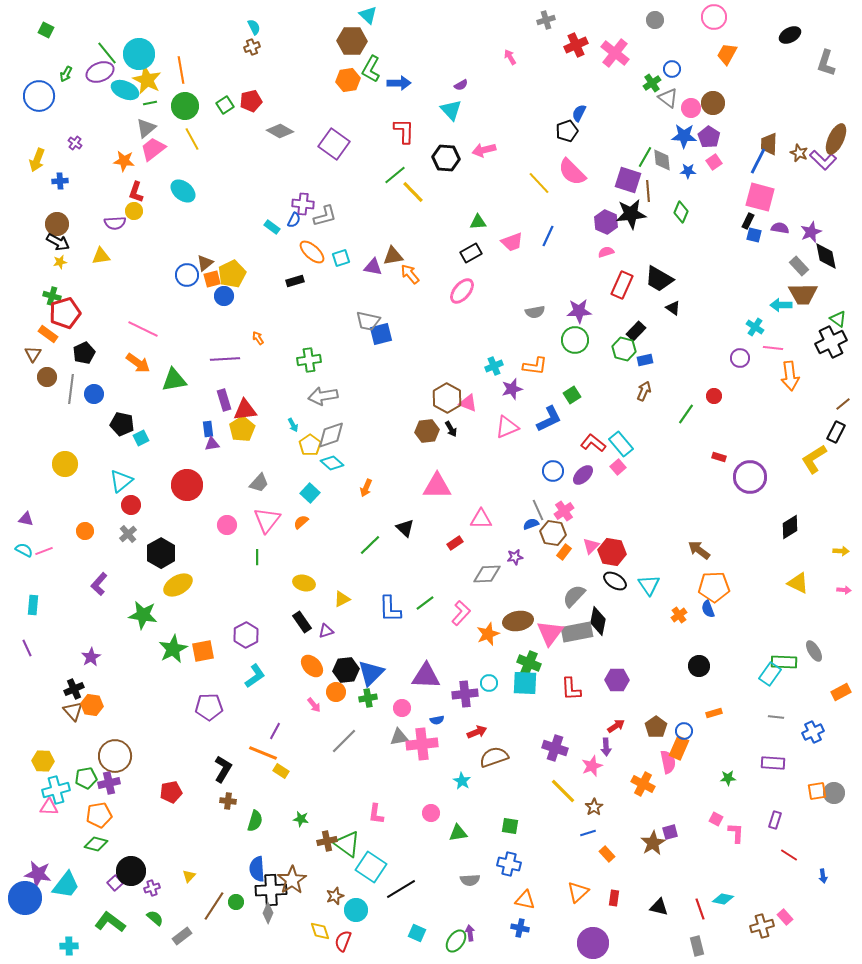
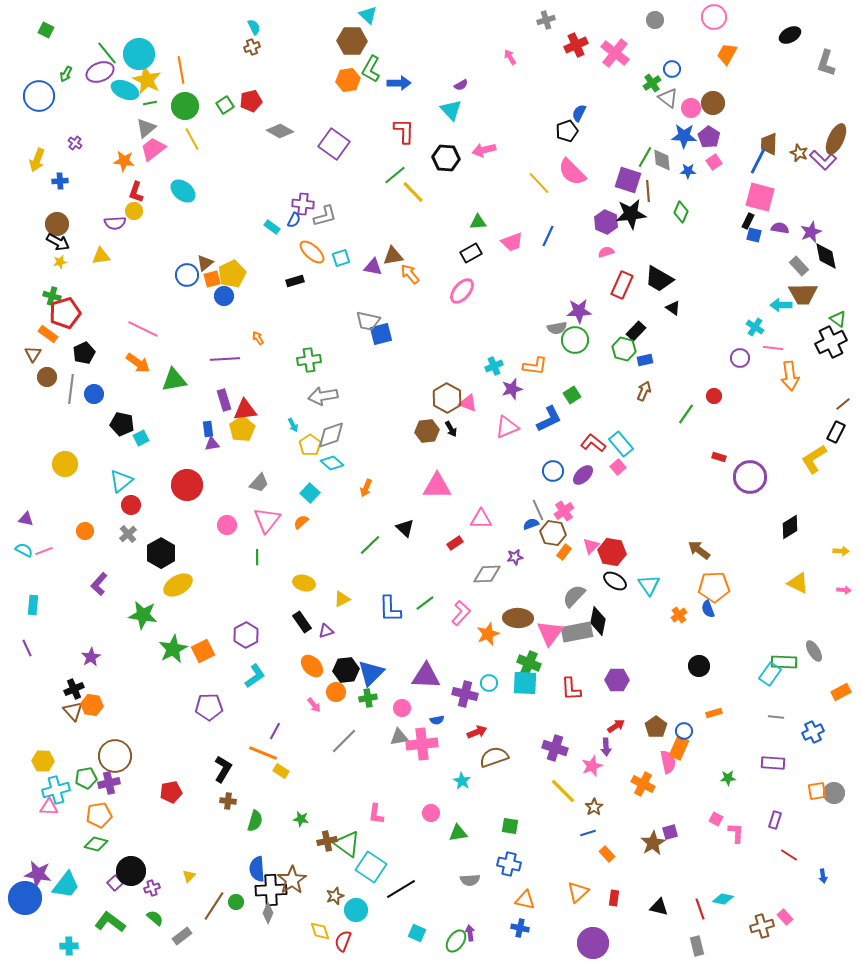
gray semicircle at (535, 312): moved 22 px right, 16 px down
brown ellipse at (518, 621): moved 3 px up; rotated 12 degrees clockwise
orange square at (203, 651): rotated 15 degrees counterclockwise
purple cross at (465, 694): rotated 20 degrees clockwise
